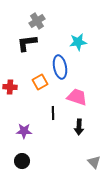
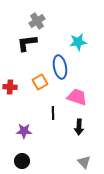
gray triangle: moved 10 px left
